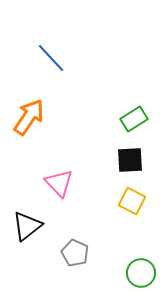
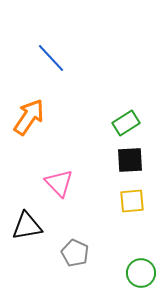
green rectangle: moved 8 px left, 4 px down
yellow square: rotated 32 degrees counterclockwise
black triangle: rotated 28 degrees clockwise
